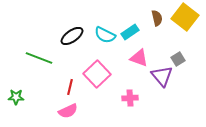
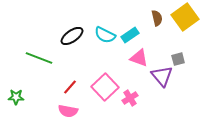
yellow square: rotated 16 degrees clockwise
cyan rectangle: moved 3 px down
gray square: rotated 16 degrees clockwise
pink square: moved 8 px right, 13 px down
red line: rotated 28 degrees clockwise
pink cross: rotated 28 degrees counterclockwise
pink semicircle: rotated 36 degrees clockwise
